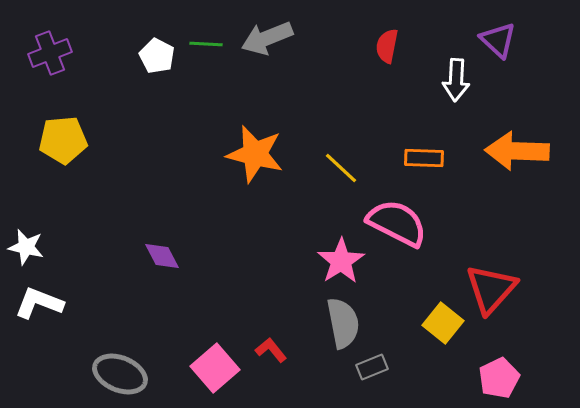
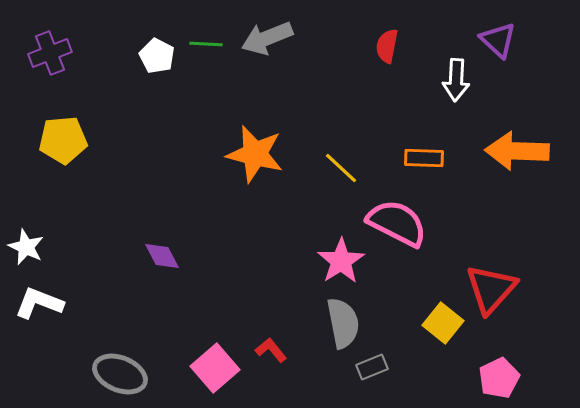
white star: rotated 12 degrees clockwise
